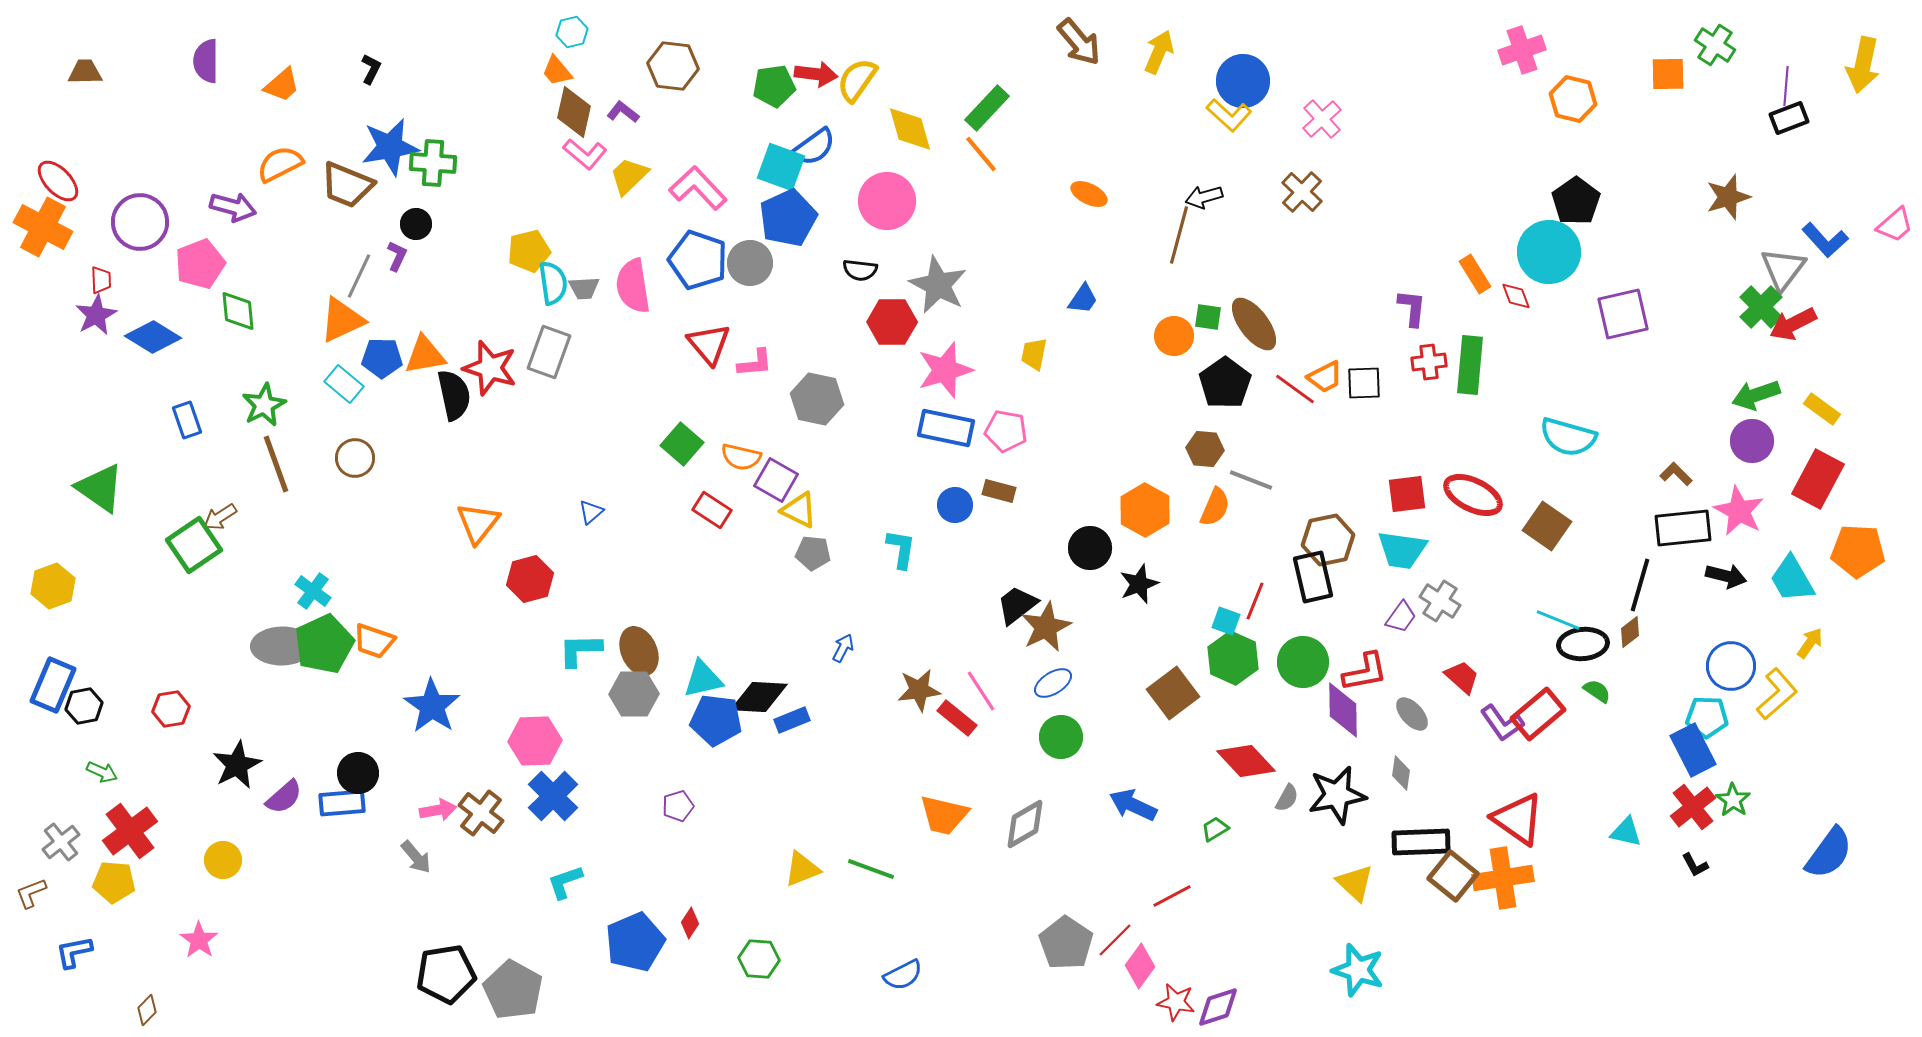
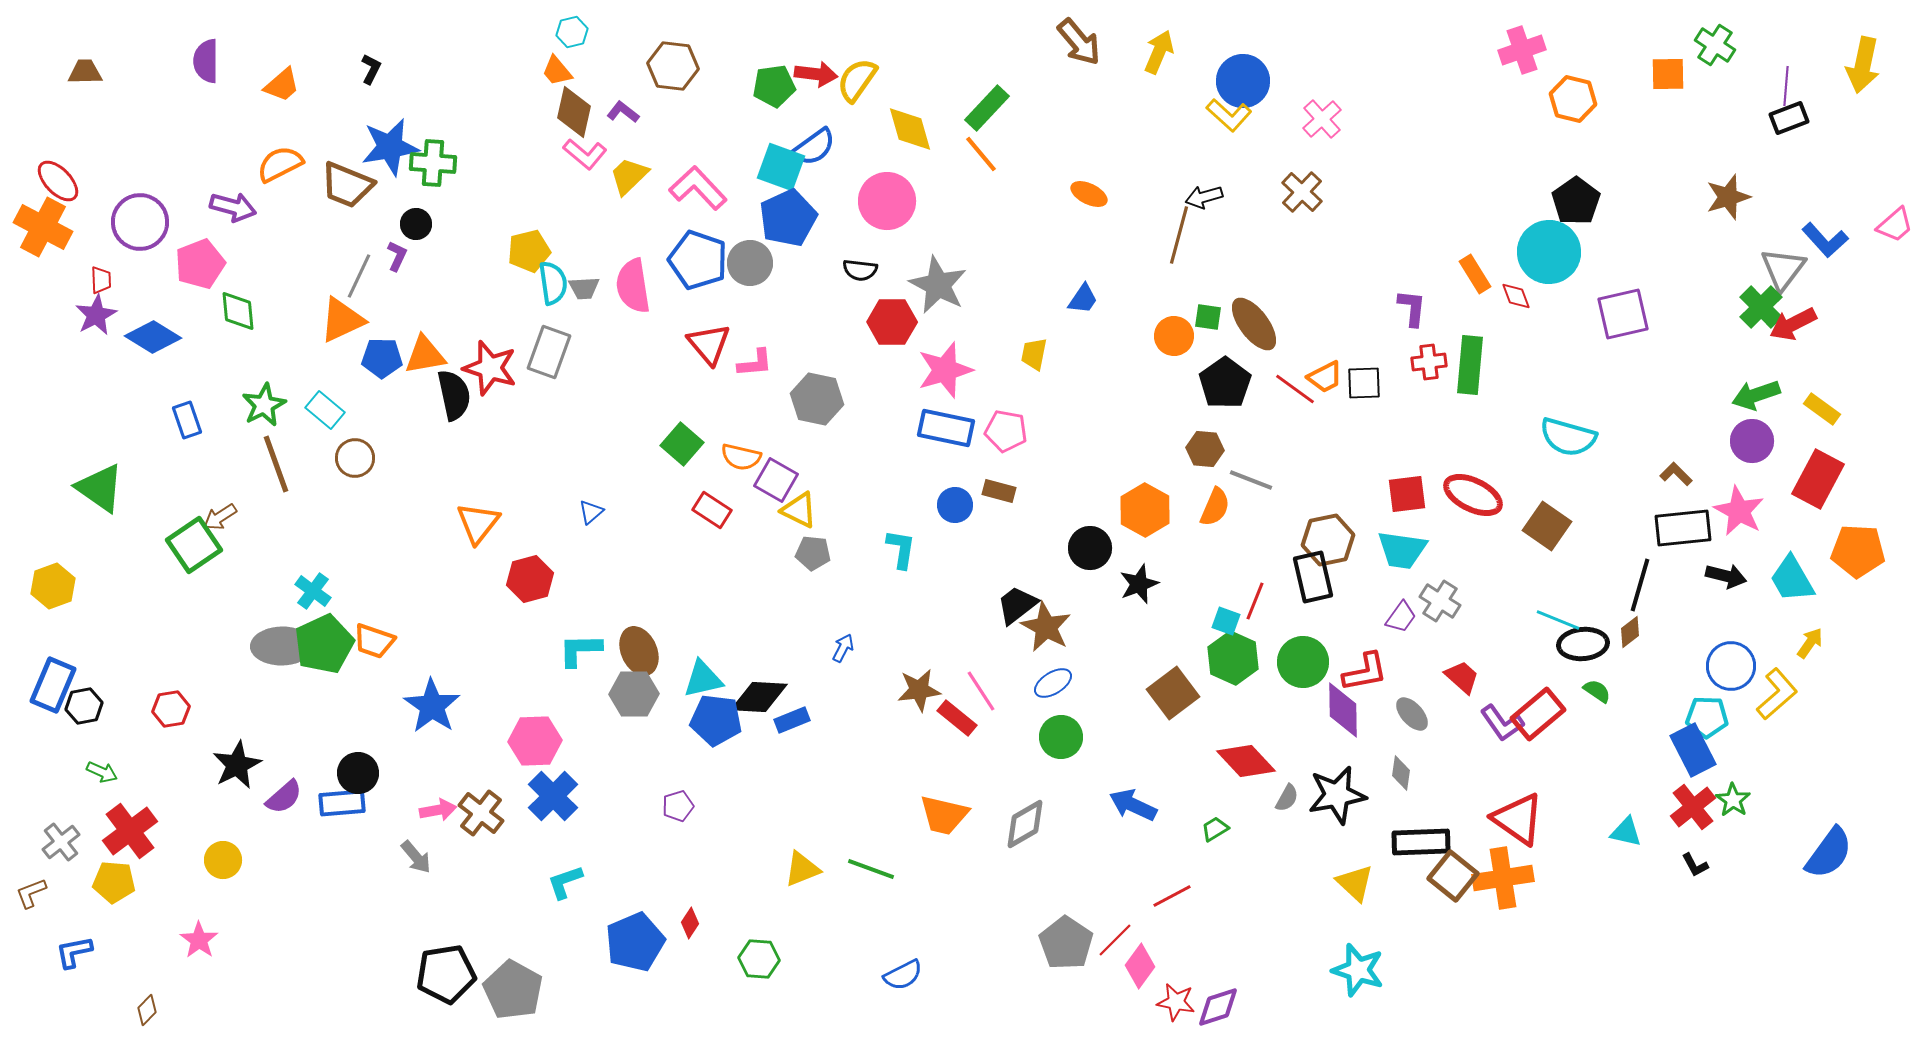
cyan rectangle at (344, 384): moved 19 px left, 26 px down
brown star at (1046, 627): rotated 18 degrees counterclockwise
